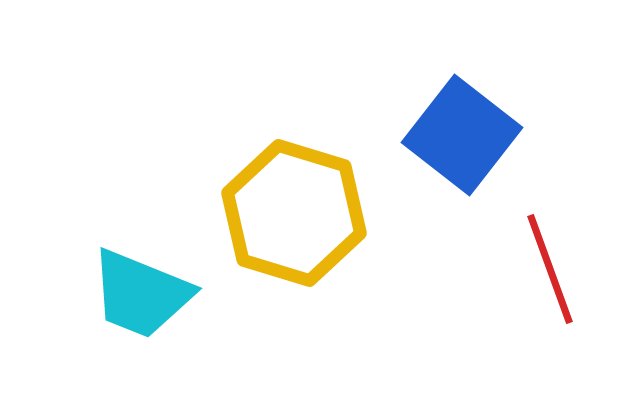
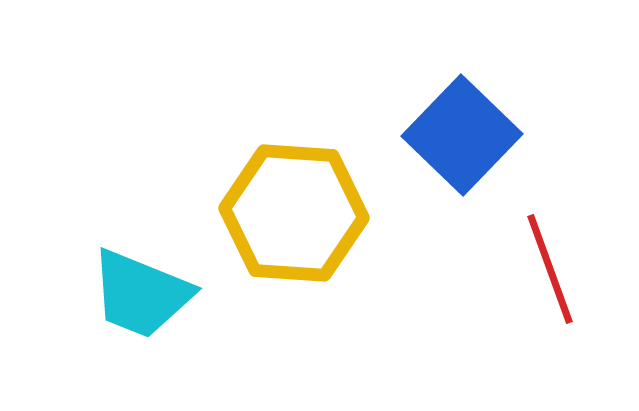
blue square: rotated 6 degrees clockwise
yellow hexagon: rotated 13 degrees counterclockwise
